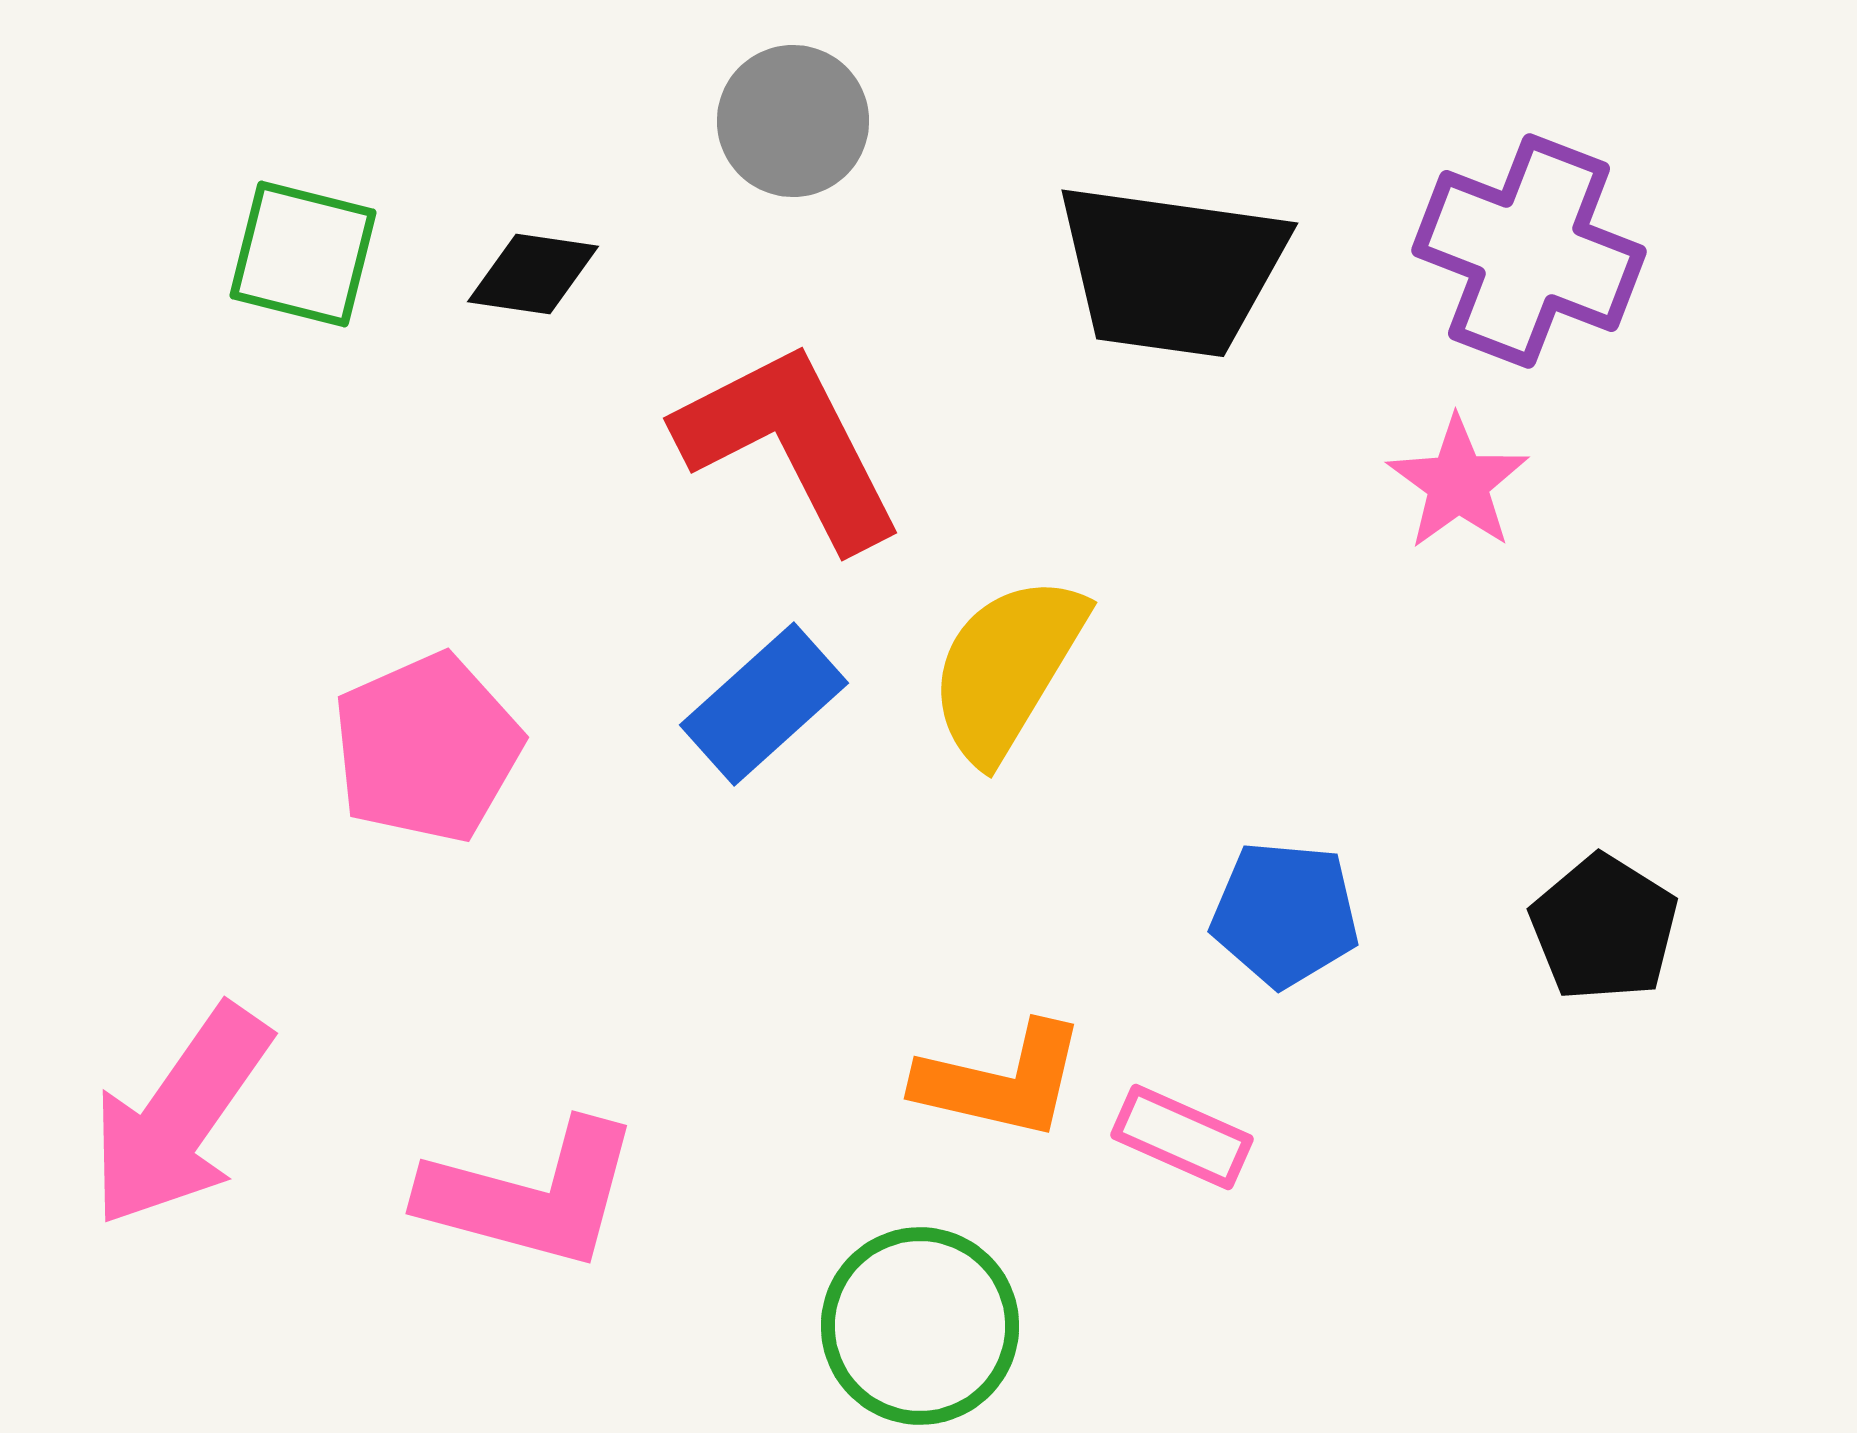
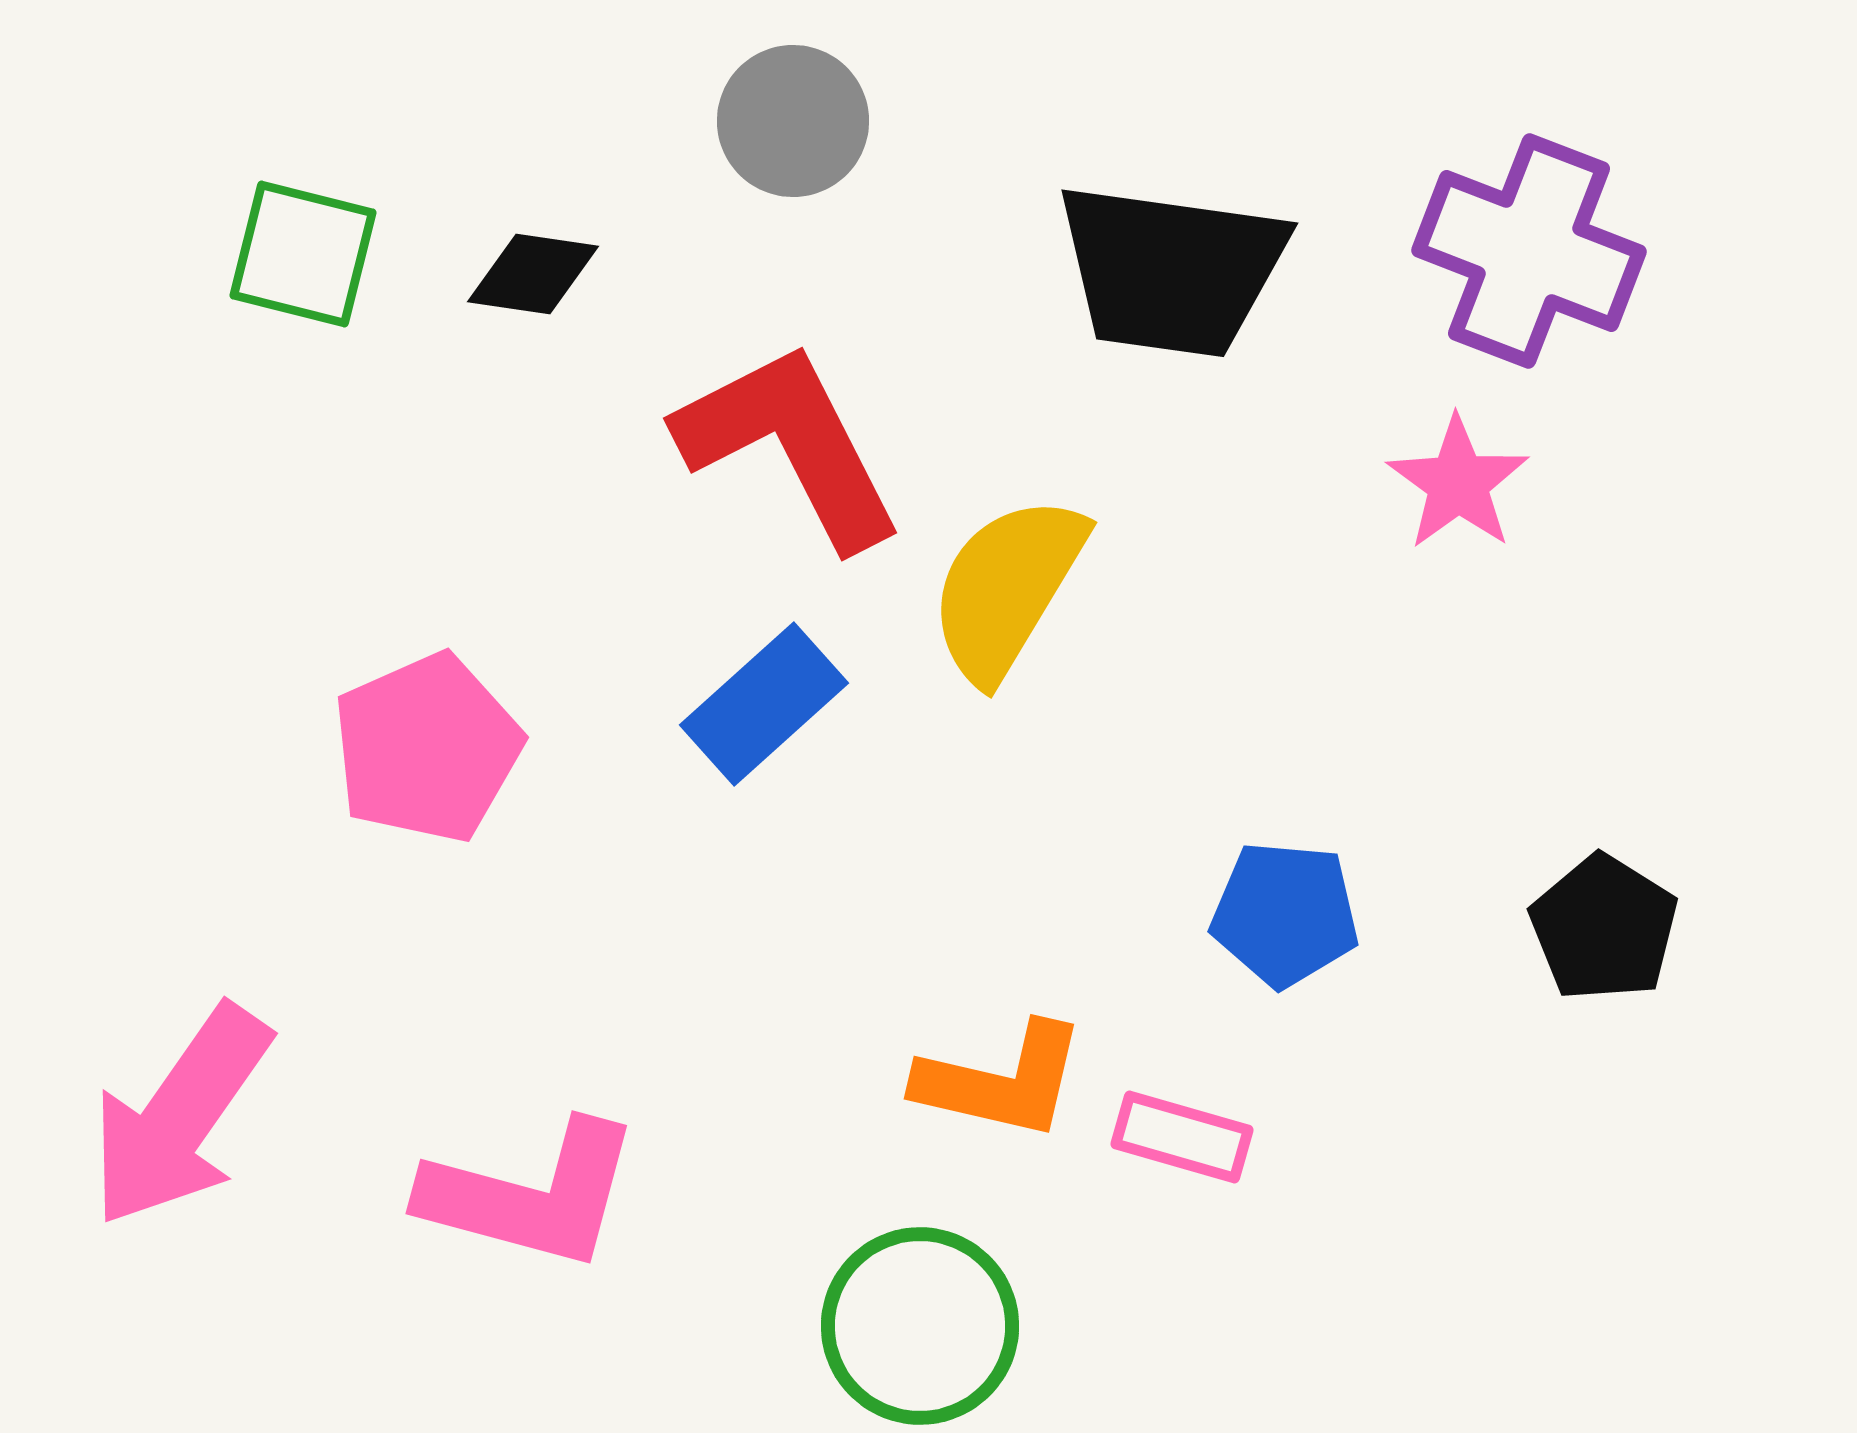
yellow semicircle: moved 80 px up
pink rectangle: rotated 8 degrees counterclockwise
